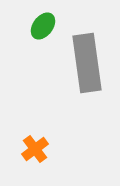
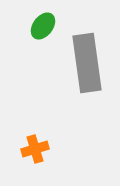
orange cross: rotated 20 degrees clockwise
